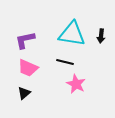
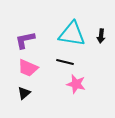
pink star: rotated 12 degrees counterclockwise
